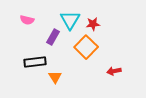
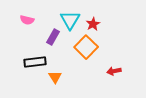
red star: rotated 24 degrees counterclockwise
